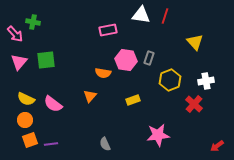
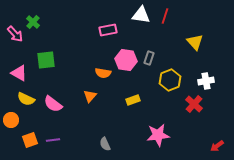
green cross: rotated 32 degrees clockwise
pink triangle: moved 11 px down; rotated 42 degrees counterclockwise
orange circle: moved 14 px left
purple line: moved 2 px right, 4 px up
